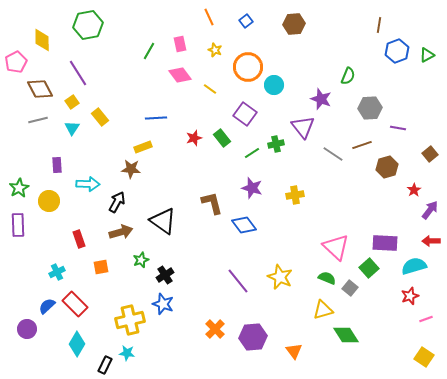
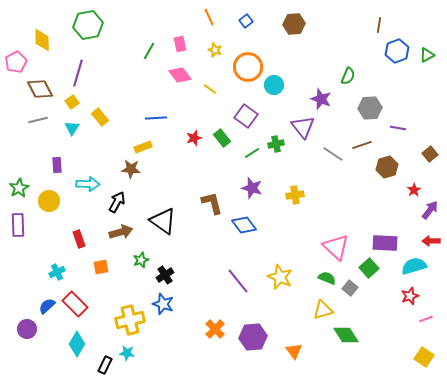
purple line at (78, 73): rotated 48 degrees clockwise
purple square at (245, 114): moved 1 px right, 2 px down
